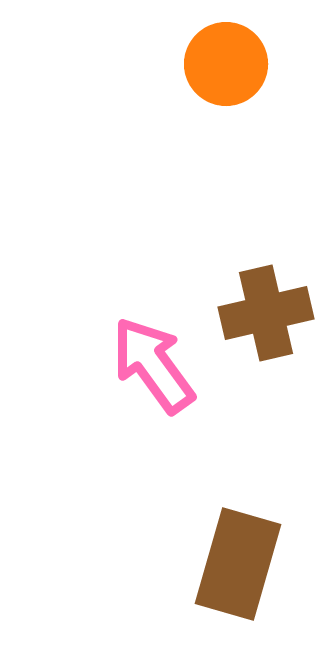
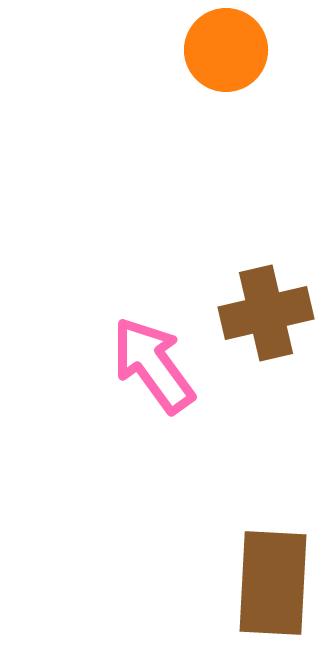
orange circle: moved 14 px up
brown rectangle: moved 35 px right, 19 px down; rotated 13 degrees counterclockwise
